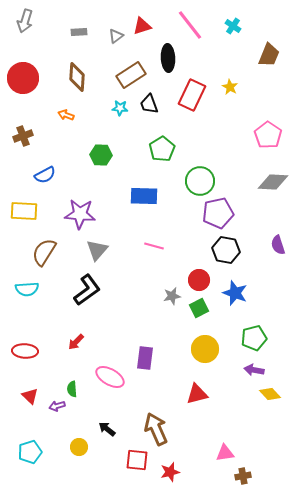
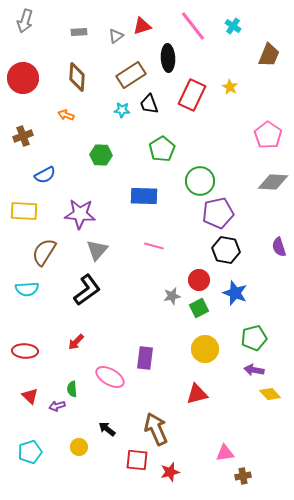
pink line at (190, 25): moved 3 px right, 1 px down
cyan star at (120, 108): moved 2 px right, 2 px down
purple semicircle at (278, 245): moved 1 px right, 2 px down
